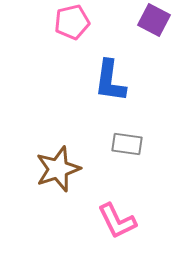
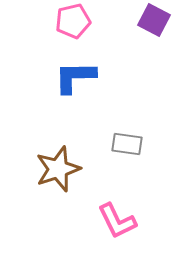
pink pentagon: moved 1 px right, 1 px up
blue L-shape: moved 35 px left, 4 px up; rotated 81 degrees clockwise
